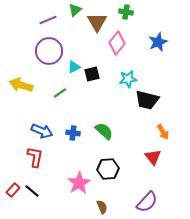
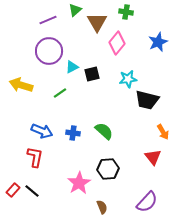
cyan triangle: moved 2 px left
